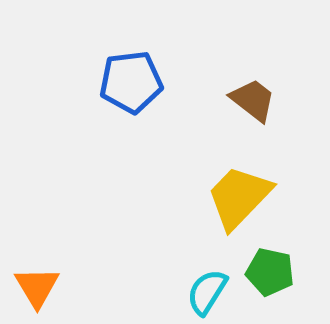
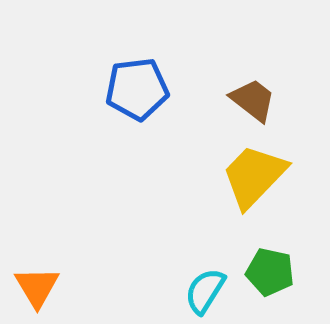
blue pentagon: moved 6 px right, 7 px down
yellow trapezoid: moved 15 px right, 21 px up
cyan semicircle: moved 2 px left, 1 px up
